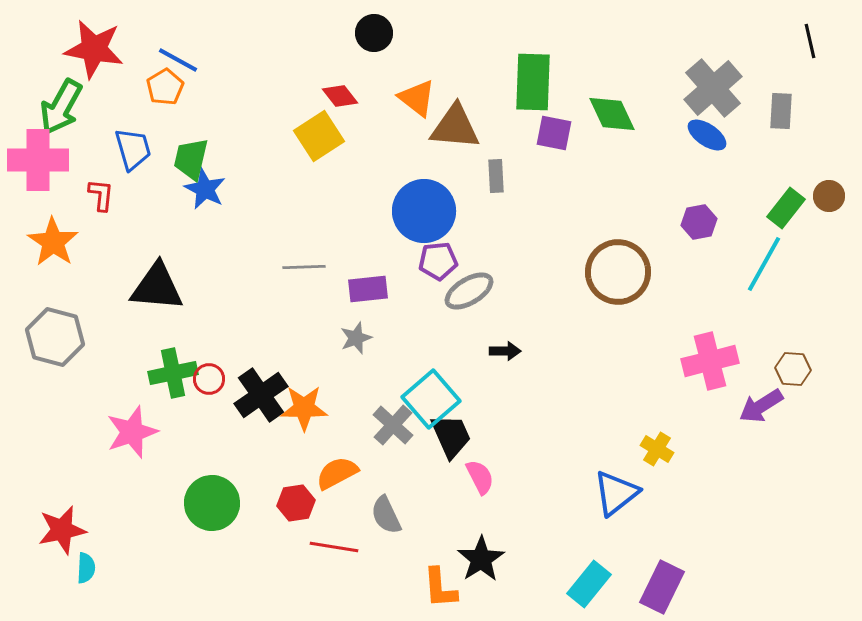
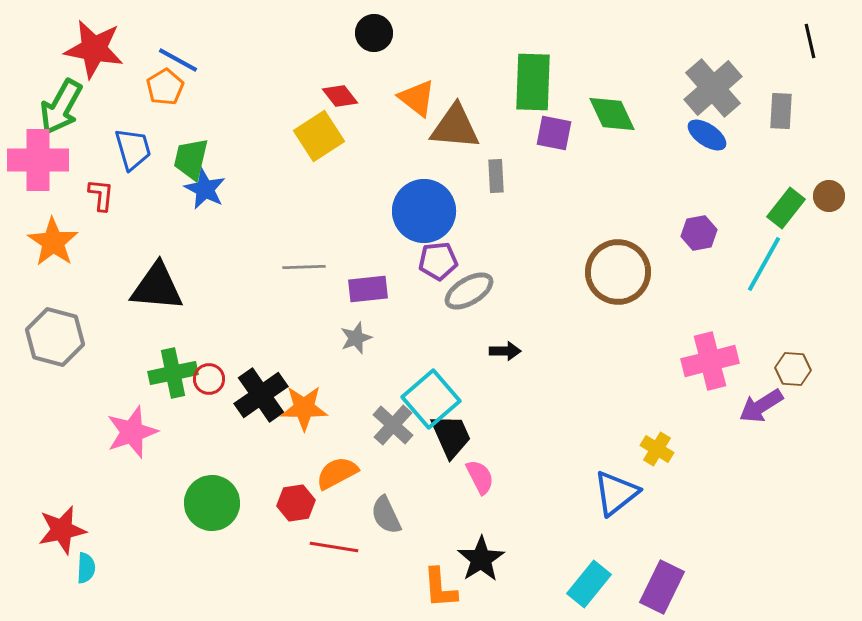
purple hexagon at (699, 222): moved 11 px down
